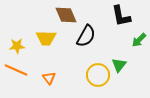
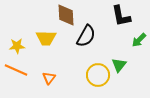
brown diamond: rotated 20 degrees clockwise
orange triangle: rotated 16 degrees clockwise
